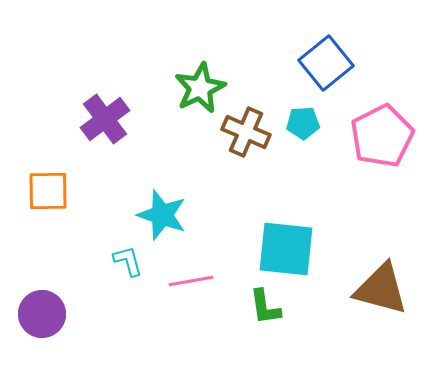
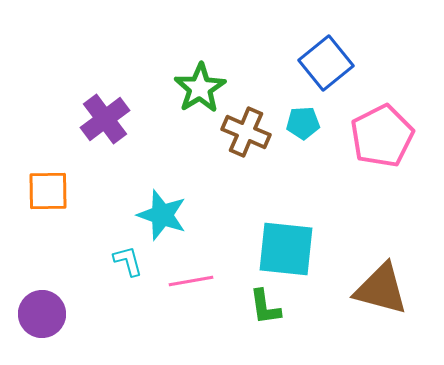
green star: rotated 6 degrees counterclockwise
